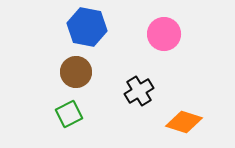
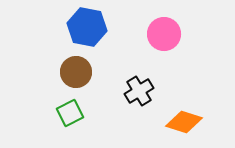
green square: moved 1 px right, 1 px up
